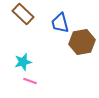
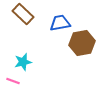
blue trapezoid: rotated 95 degrees clockwise
brown hexagon: moved 1 px down
pink line: moved 17 px left
